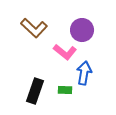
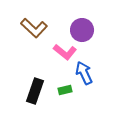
blue arrow: rotated 35 degrees counterclockwise
green rectangle: rotated 16 degrees counterclockwise
